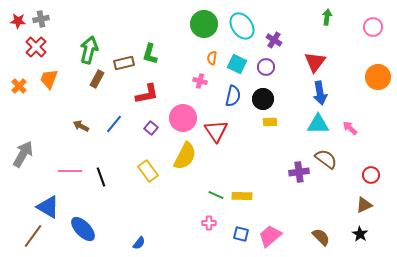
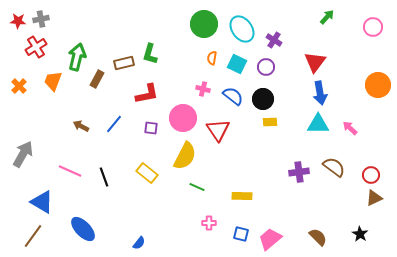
green arrow at (327, 17): rotated 35 degrees clockwise
cyan ellipse at (242, 26): moved 3 px down
red cross at (36, 47): rotated 15 degrees clockwise
green arrow at (89, 50): moved 12 px left, 7 px down
orange circle at (378, 77): moved 8 px down
orange trapezoid at (49, 79): moved 4 px right, 2 px down
pink cross at (200, 81): moved 3 px right, 8 px down
blue semicircle at (233, 96): rotated 65 degrees counterclockwise
purple square at (151, 128): rotated 32 degrees counterclockwise
red triangle at (216, 131): moved 2 px right, 1 px up
brown semicircle at (326, 159): moved 8 px right, 8 px down
pink line at (70, 171): rotated 25 degrees clockwise
yellow rectangle at (148, 171): moved 1 px left, 2 px down; rotated 15 degrees counterclockwise
black line at (101, 177): moved 3 px right
green line at (216, 195): moved 19 px left, 8 px up
brown triangle at (364, 205): moved 10 px right, 7 px up
blue triangle at (48, 207): moved 6 px left, 5 px up
pink trapezoid at (270, 236): moved 3 px down
brown semicircle at (321, 237): moved 3 px left
